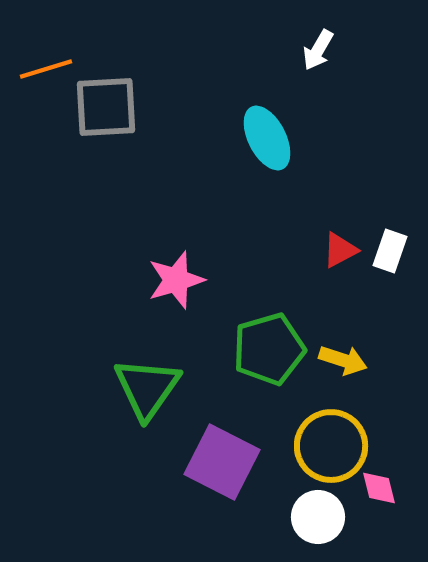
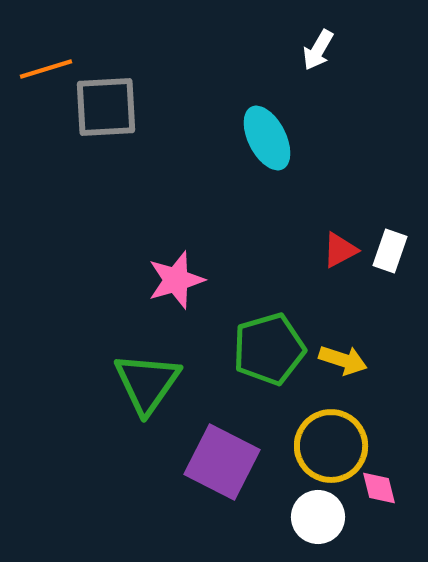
green triangle: moved 5 px up
